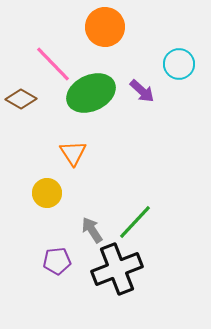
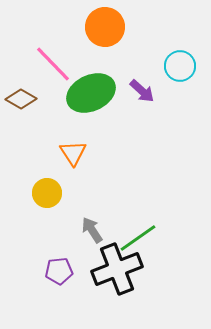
cyan circle: moved 1 px right, 2 px down
green line: moved 3 px right, 16 px down; rotated 12 degrees clockwise
purple pentagon: moved 2 px right, 10 px down
